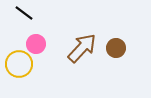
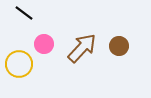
pink circle: moved 8 px right
brown circle: moved 3 px right, 2 px up
